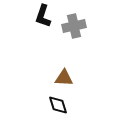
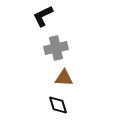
black L-shape: rotated 45 degrees clockwise
gray cross: moved 18 px left, 22 px down
